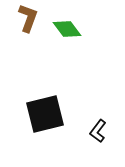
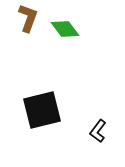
green diamond: moved 2 px left
black square: moved 3 px left, 4 px up
